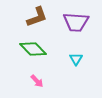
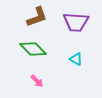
cyan triangle: rotated 32 degrees counterclockwise
